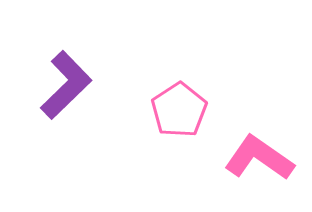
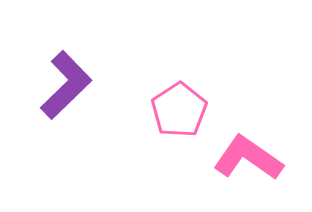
pink L-shape: moved 11 px left
